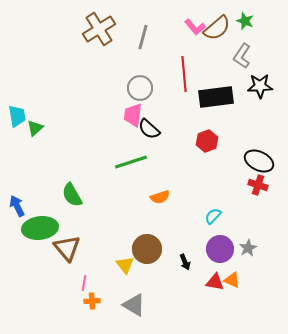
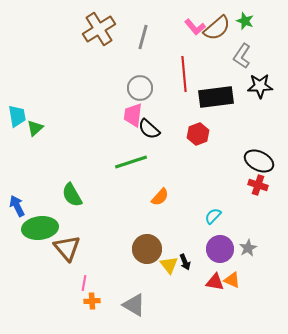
red hexagon: moved 9 px left, 7 px up
orange semicircle: rotated 30 degrees counterclockwise
yellow triangle: moved 44 px right
